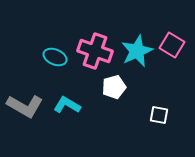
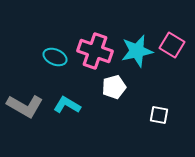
cyan star: rotated 12 degrees clockwise
